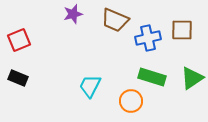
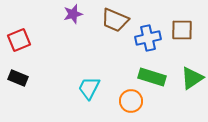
cyan trapezoid: moved 1 px left, 2 px down
